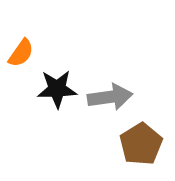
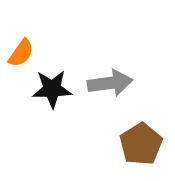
black star: moved 5 px left
gray arrow: moved 14 px up
